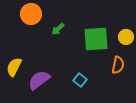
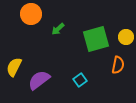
green square: rotated 12 degrees counterclockwise
cyan square: rotated 16 degrees clockwise
